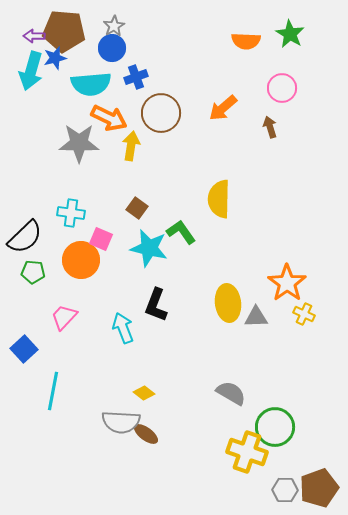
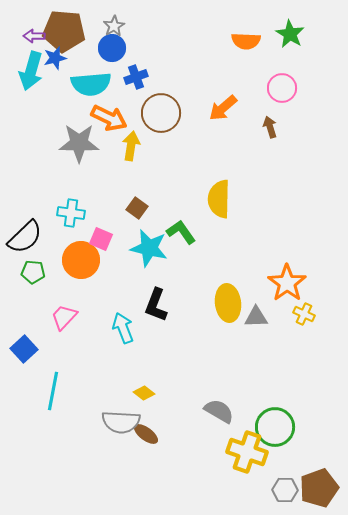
gray semicircle at (231, 393): moved 12 px left, 18 px down
